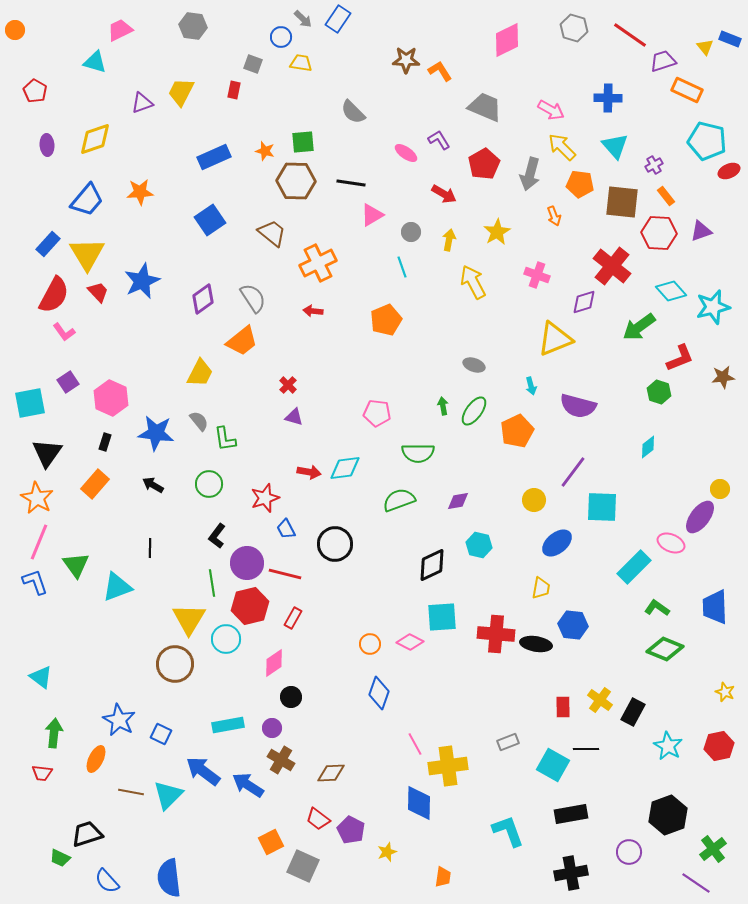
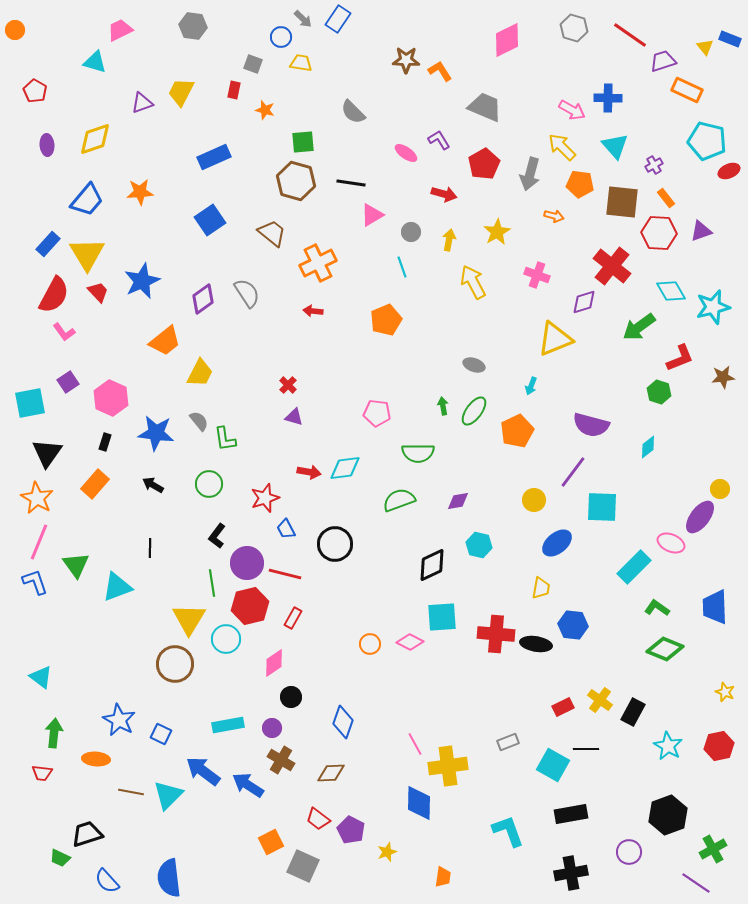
pink arrow at (551, 110): moved 21 px right
orange star at (265, 151): moved 41 px up
brown hexagon at (296, 181): rotated 15 degrees clockwise
red arrow at (444, 194): rotated 15 degrees counterclockwise
orange rectangle at (666, 196): moved 2 px down
orange arrow at (554, 216): rotated 54 degrees counterclockwise
cyan diamond at (671, 291): rotated 12 degrees clockwise
gray semicircle at (253, 298): moved 6 px left, 5 px up
orange trapezoid at (242, 341): moved 77 px left
cyan arrow at (531, 386): rotated 36 degrees clockwise
purple semicircle at (578, 406): moved 13 px right, 19 px down
blue diamond at (379, 693): moved 36 px left, 29 px down
red rectangle at (563, 707): rotated 65 degrees clockwise
orange ellipse at (96, 759): rotated 68 degrees clockwise
green cross at (713, 849): rotated 8 degrees clockwise
